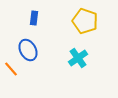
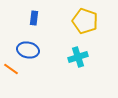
blue ellipse: rotated 50 degrees counterclockwise
cyan cross: moved 1 px up; rotated 18 degrees clockwise
orange line: rotated 14 degrees counterclockwise
